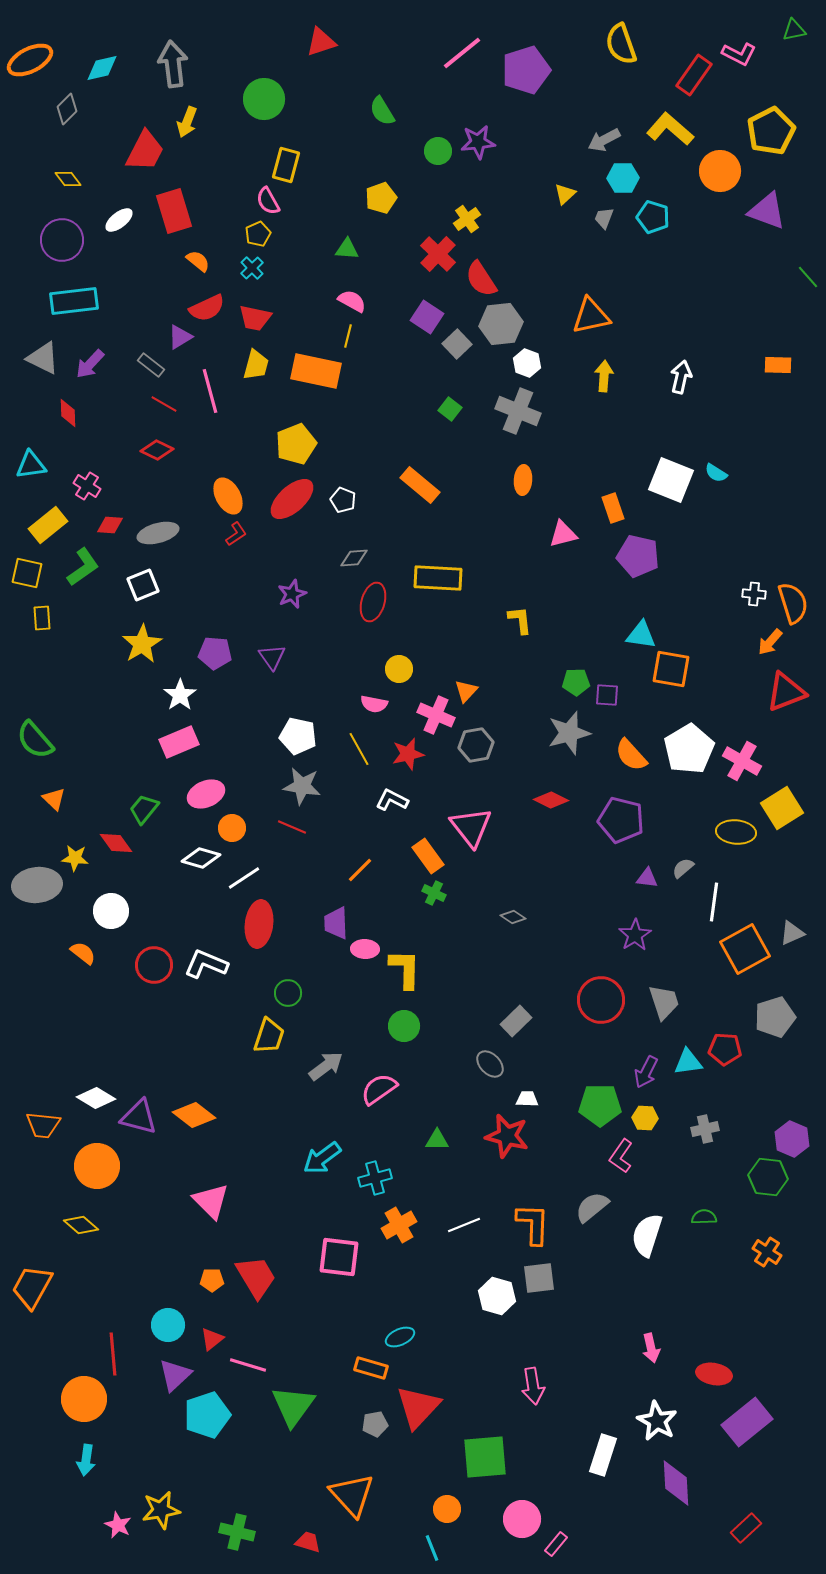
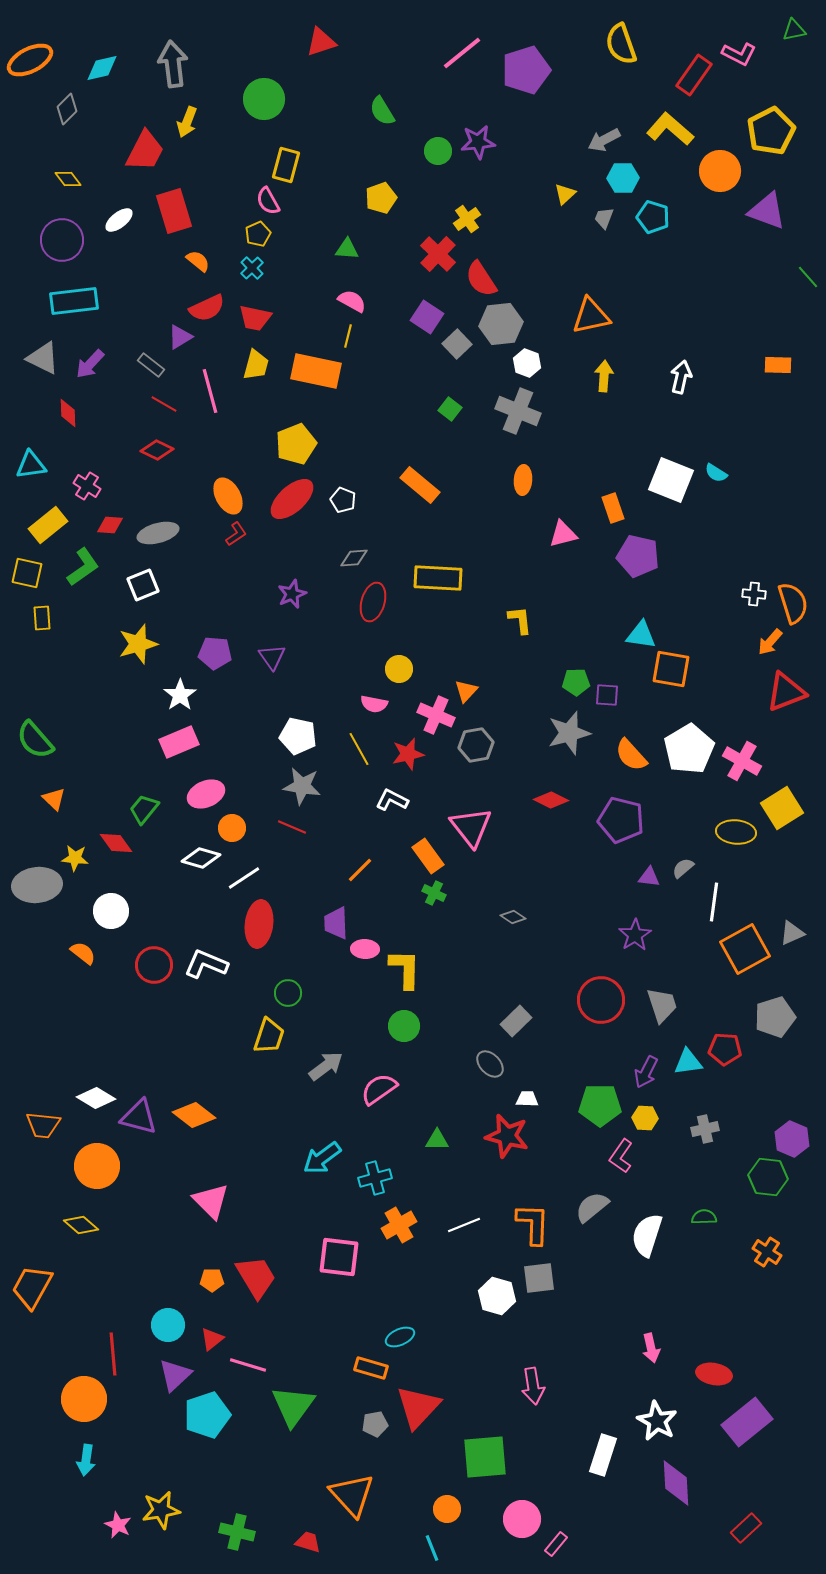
yellow star at (142, 644): moved 4 px left; rotated 15 degrees clockwise
purple triangle at (647, 878): moved 2 px right, 1 px up
gray trapezoid at (664, 1002): moved 2 px left, 3 px down
